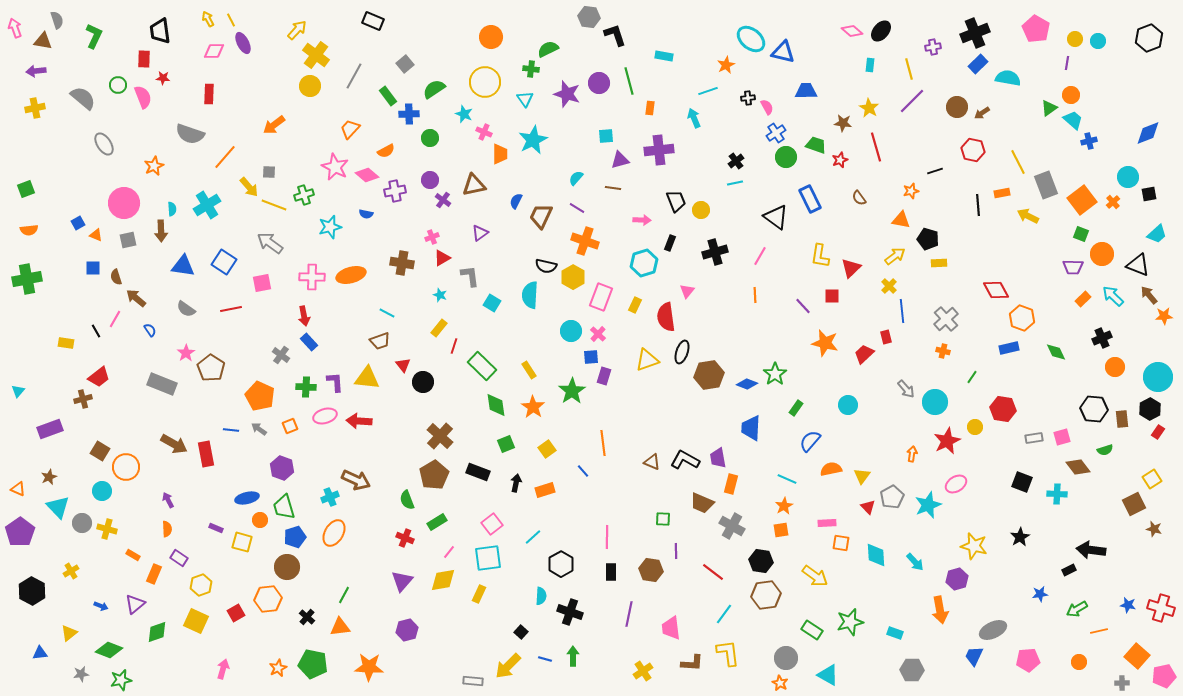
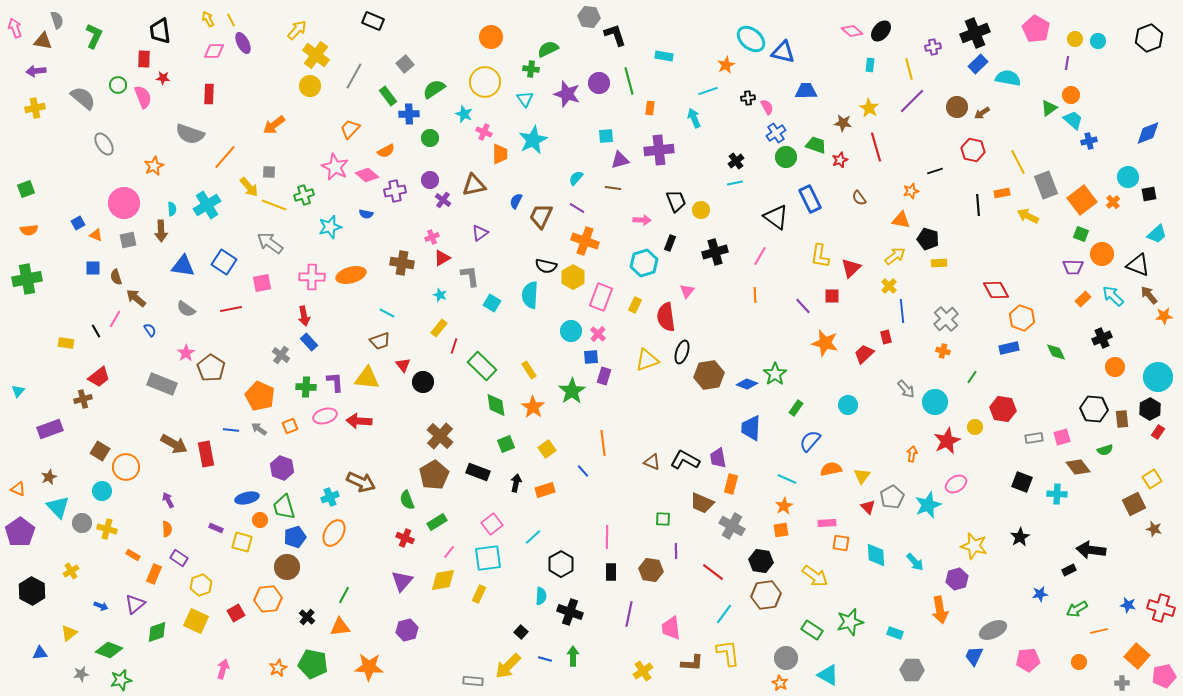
brown arrow at (356, 480): moved 5 px right, 2 px down
